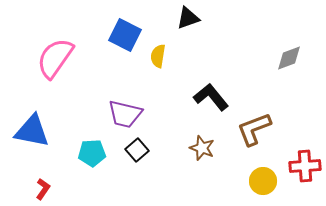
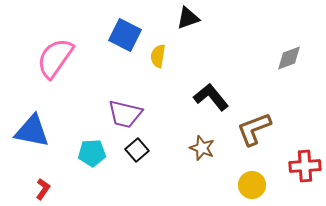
yellow circle: moved 11 px left, 4 px down
